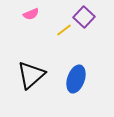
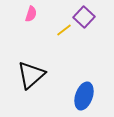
pink semicircle: rotated 49 degrees counterclockwise
blue ellipse: moved 8 px right, 17 px down
